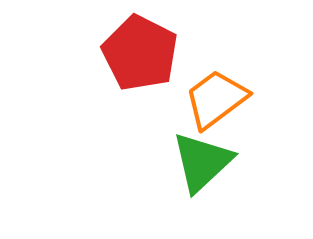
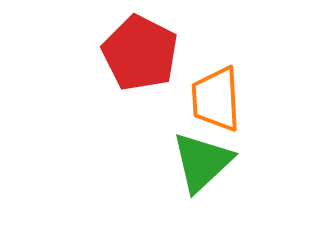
orange trapezoid: rotated 56 degrees counterclockwise
